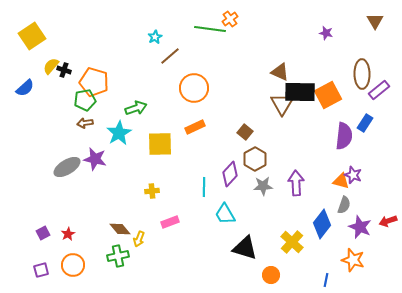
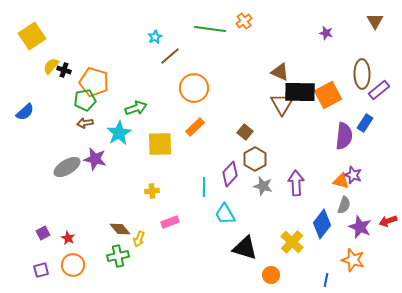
orange cross at (230, 19): moved 14 px right, 2 px down
blue semicircle at (25, 88): moved 24 px down
orange rectangle at (195, 127): rotated 18 degrees counterclockwise
gray star at (263, 186): rotated 18 degrees clockwise
red star at (68, 234): moved 4 px down; rotated 16 degrees counterclockwise
